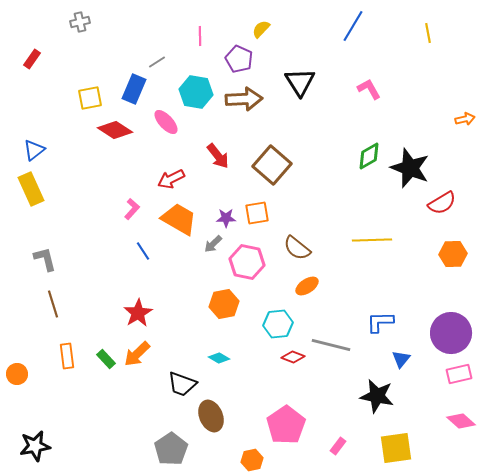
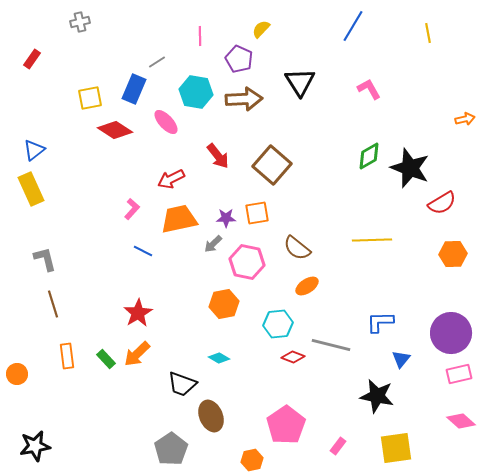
orange trapezoid at (179, 219): rotated 42 degrees counterclockwise
blue line at (143, 251): rotated 30 degrees counterclockwise
